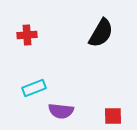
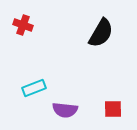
red cross: moved 4 px left, 10 px up; rotated 24 degrees clockwise
purple semicircle: moved 4 px right, 1 px up
red square: moved 7 px up
